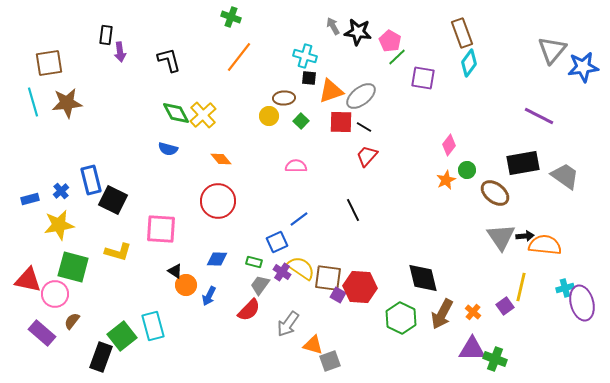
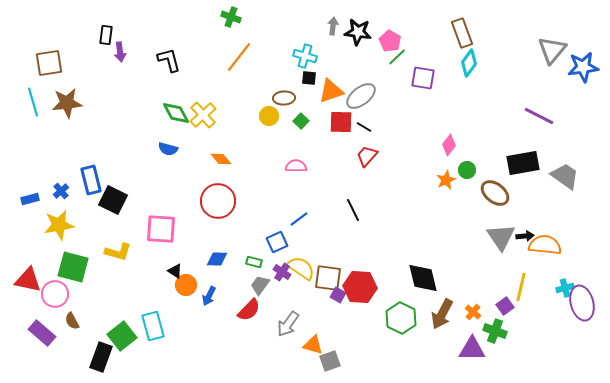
gray arrow at (333, 26): rotated 36 degrees clockwise
brown semicircle at (72, 321): rotated 66 degrees counterclockwise
green cross at (495, 359): moved 28 px up
